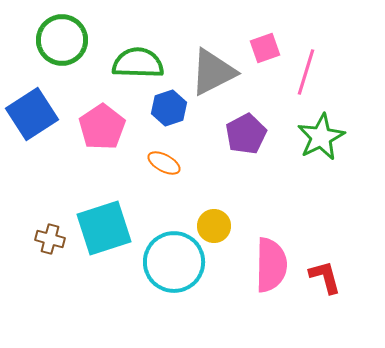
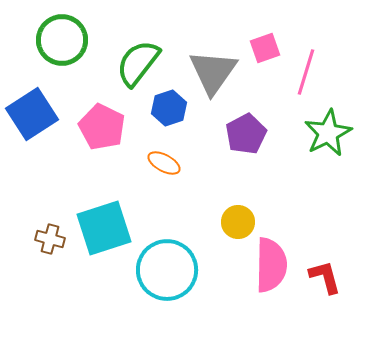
green semicircle: rotated 54 degrees counterclockwise
gray triangle: rotated 28 degrees counterclockwise
pink pentagon: rotated 12 degrees counterclockwise
green star: moved 7 px right, 4 px up
yellow circle: moved 24 px right, 4 px up
cyan circle: moved 7 px left, 8 px down
